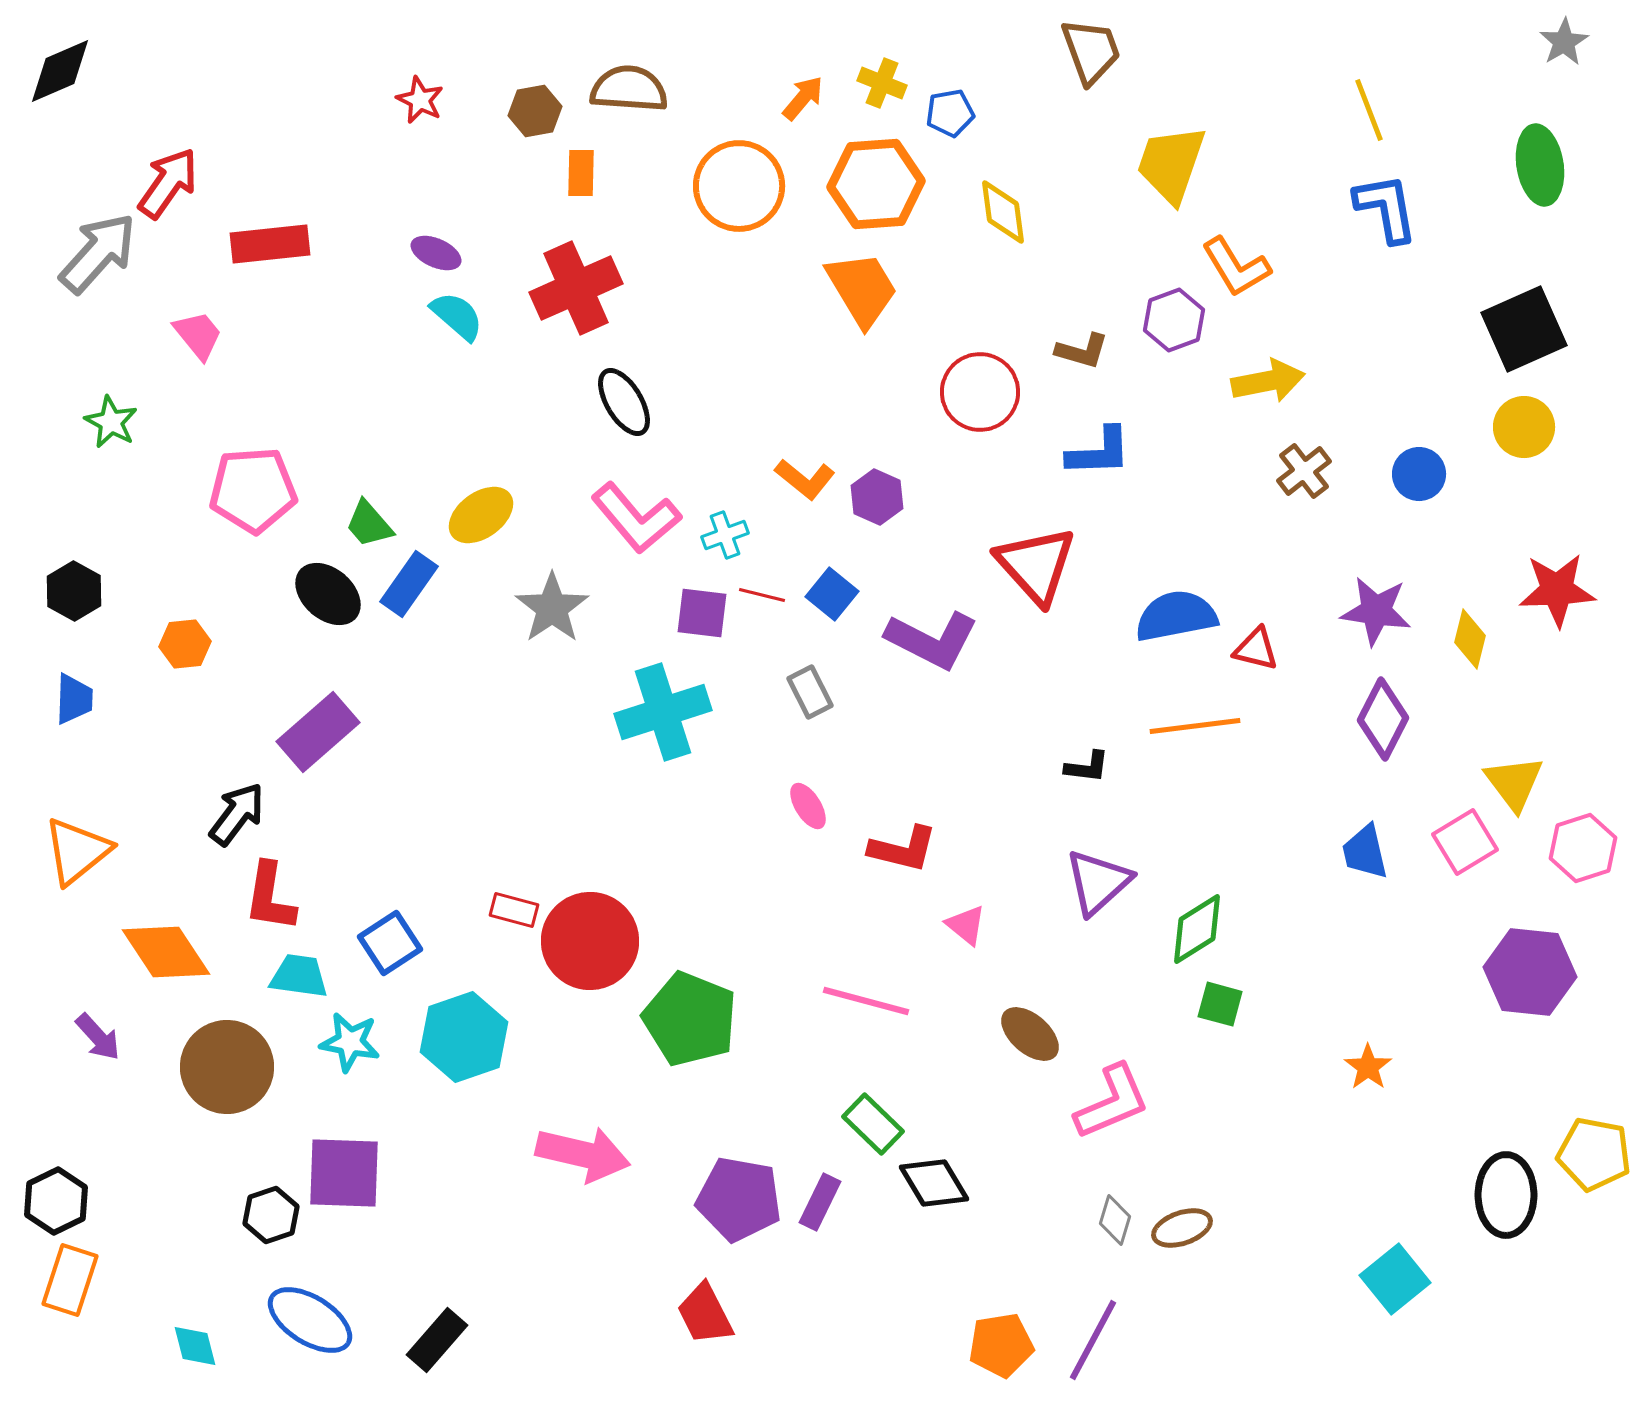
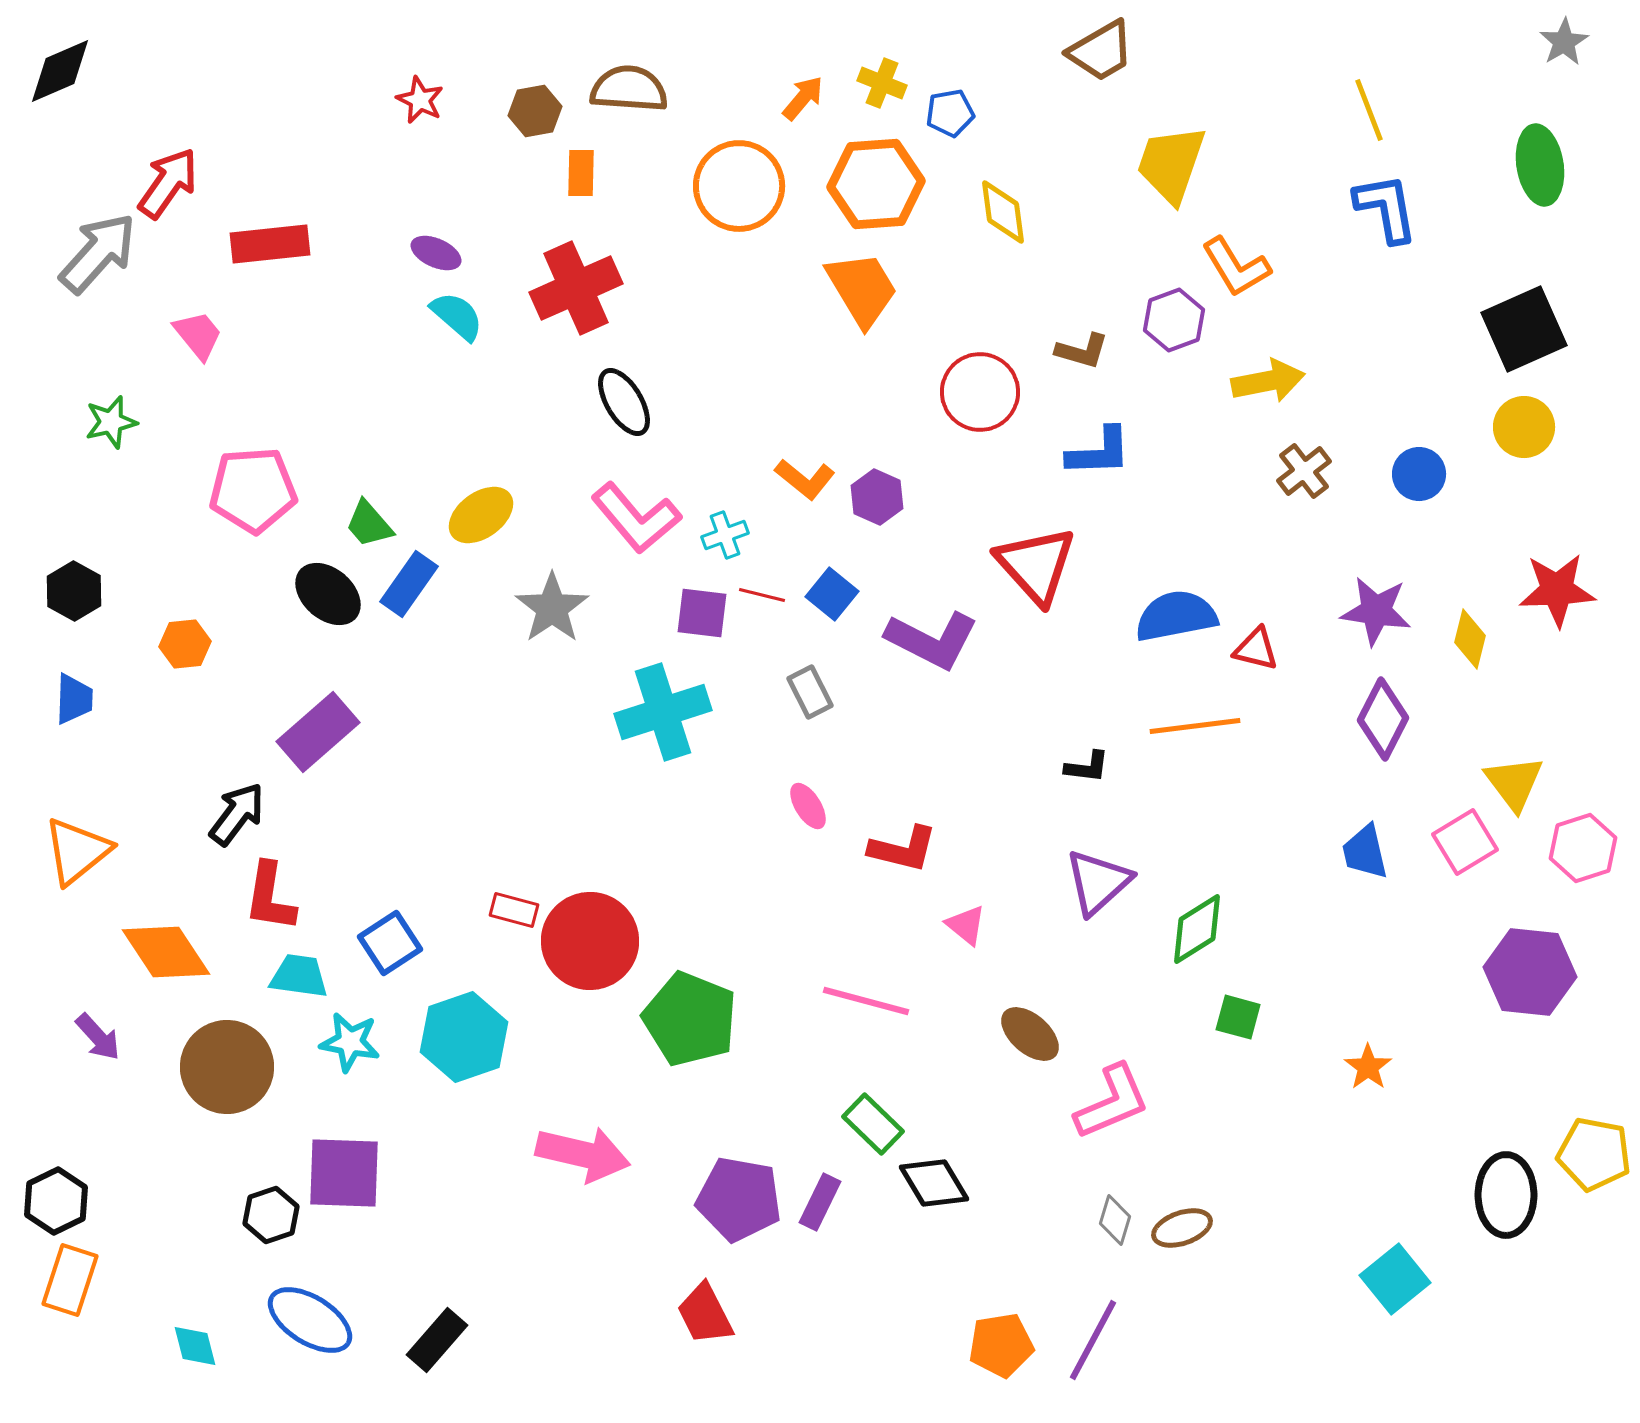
brown trapezoid at (1091, 51): moved 10 px right; rotated 80 degrees clockwise
green star at (111, 422): rotated 30 degrees clockwise
green square at (1220, 1004): moved 18 px right, 13 px down
